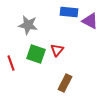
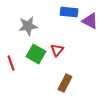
gray star: moved 1 px down; rotated 18 degrees counterclockwise
green square: rotated 12 degrees clockwise
